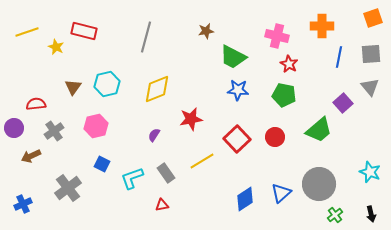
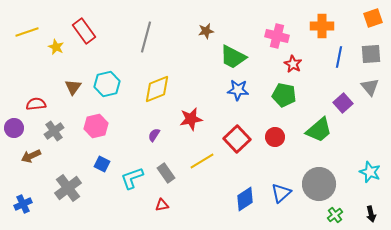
red rectangle at (84, 31): rotated 40 degrees clockwise
red star at (289, 64): moved 4 px right
